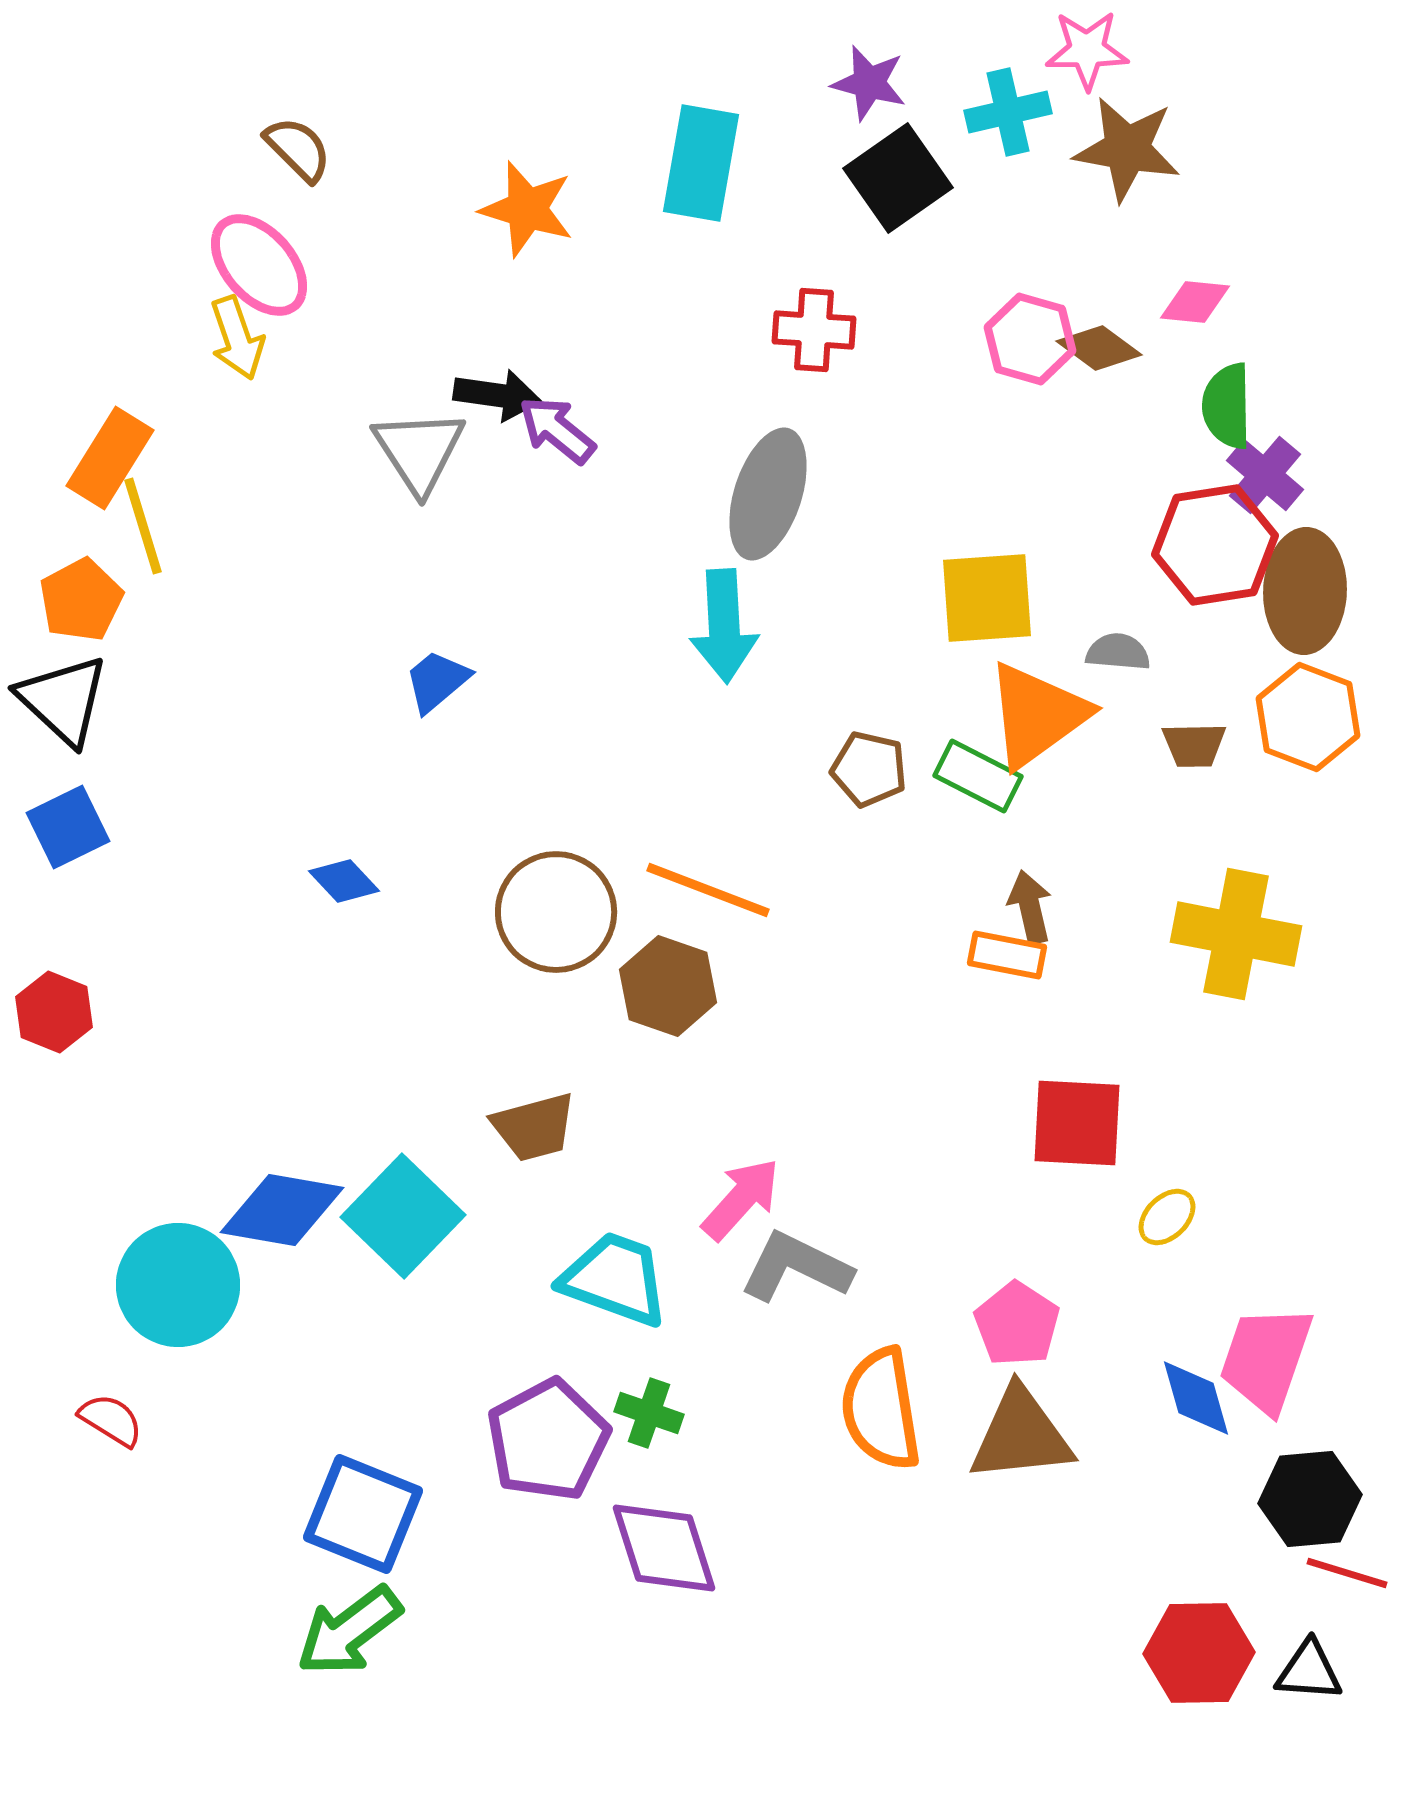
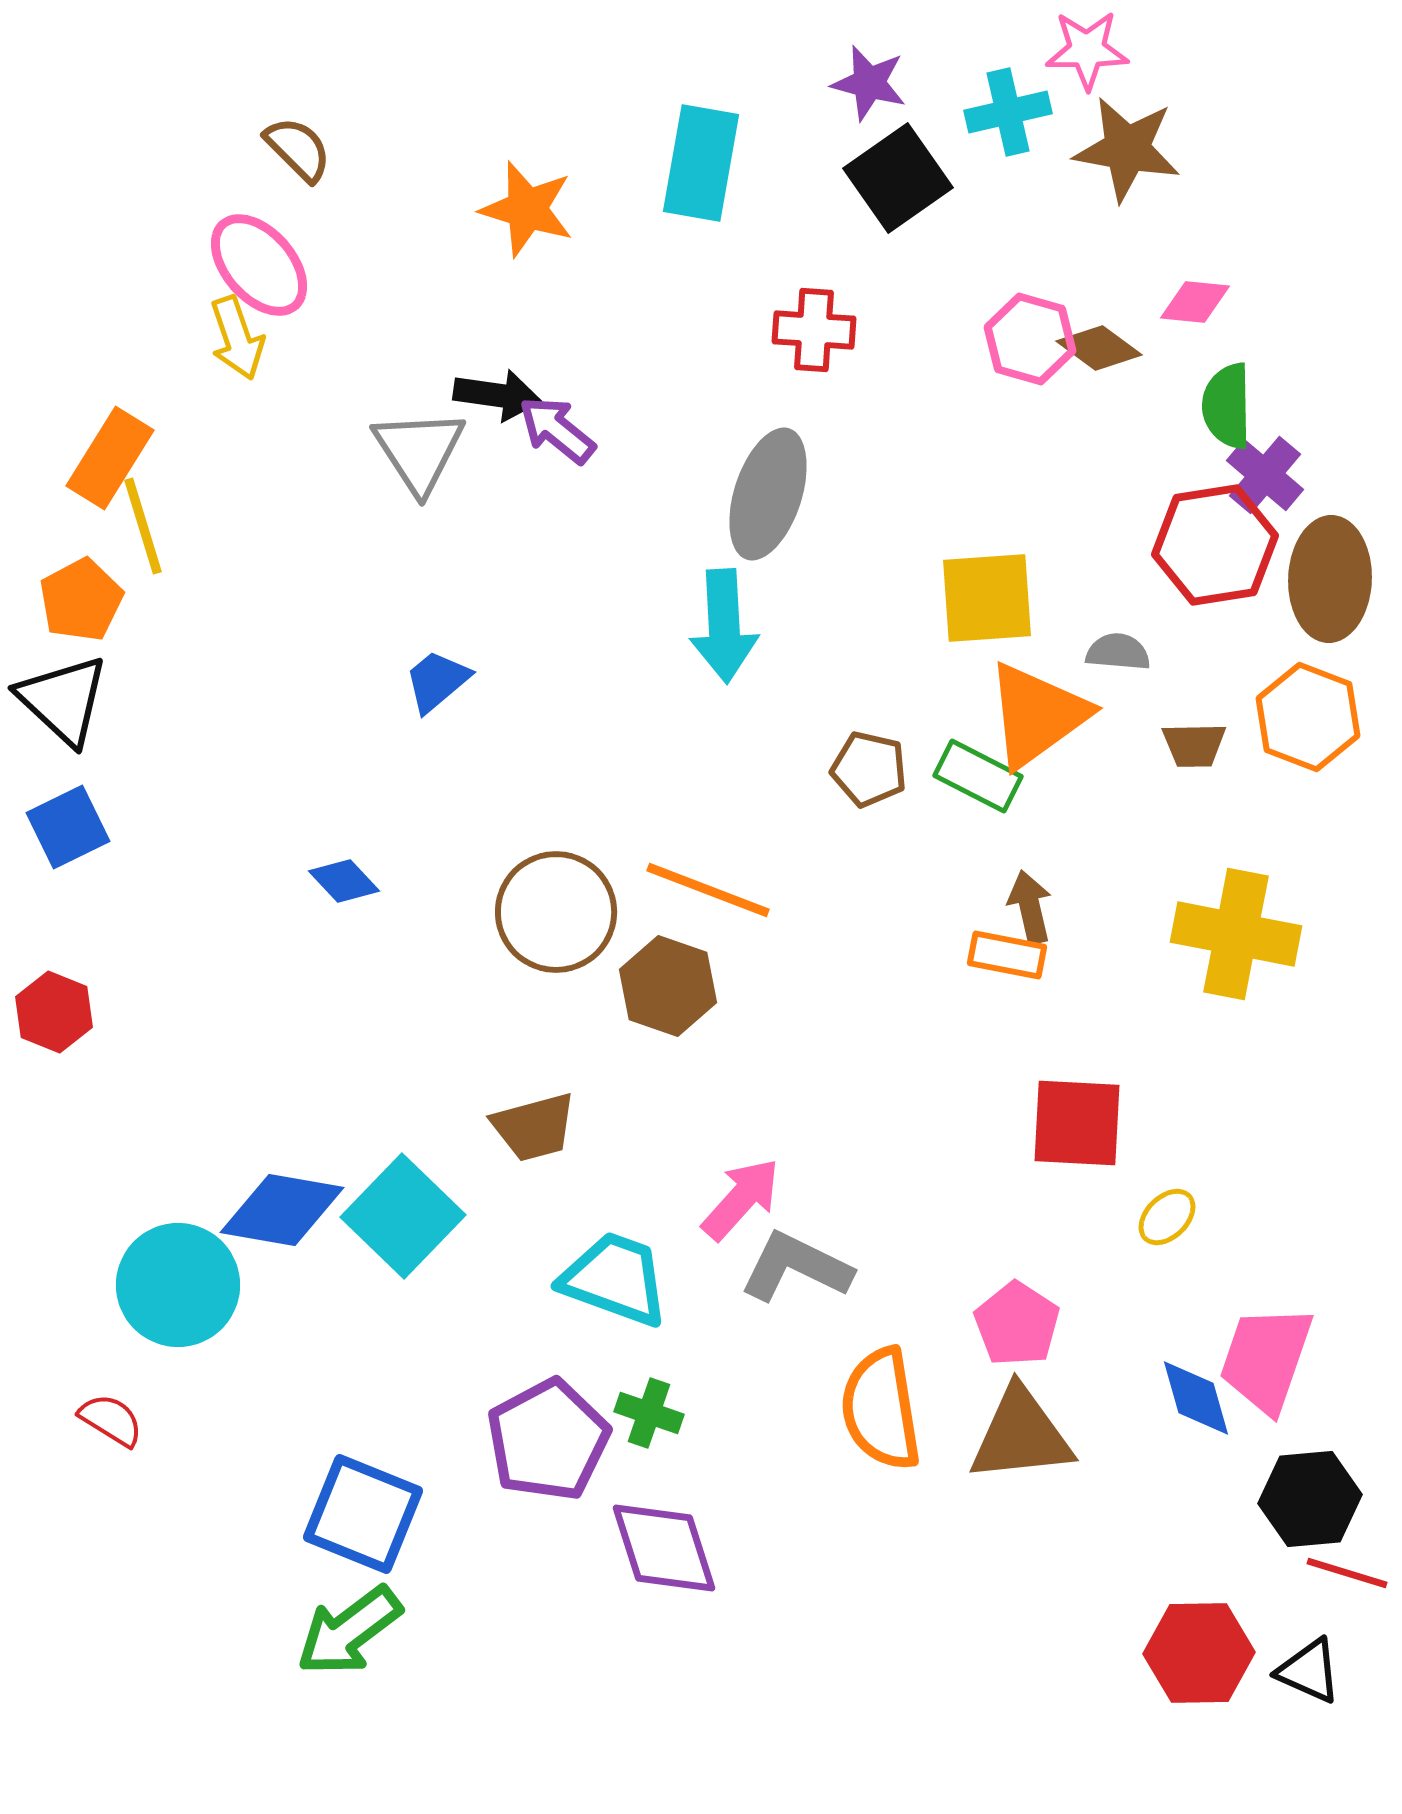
brown ellipse at (1305, 591): moved 25 px right, 12 px up
black triangle at (1309, 1671): rotated 20 degrees clockwise
